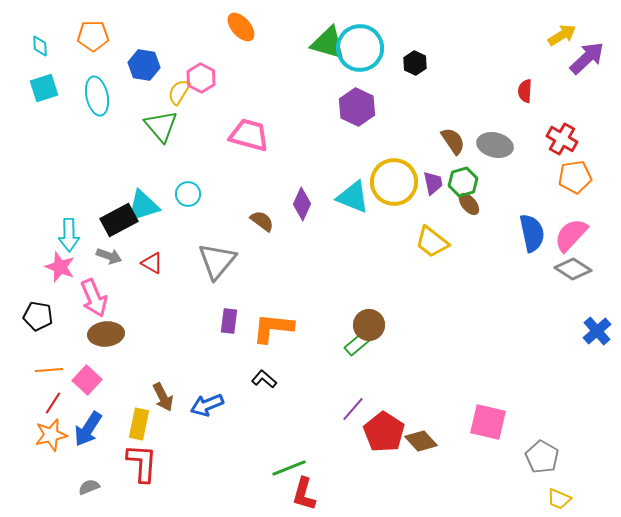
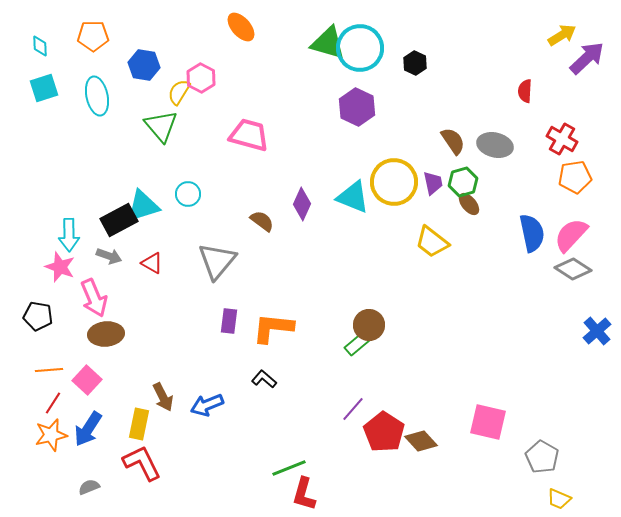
red L-shape at (142, 463): rotated 30 degrees counterclockwise
